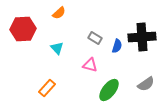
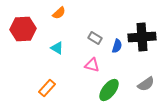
cyan triangle: rotated 16 degrees counterclockwise
pink triangle: moved 2 px right
